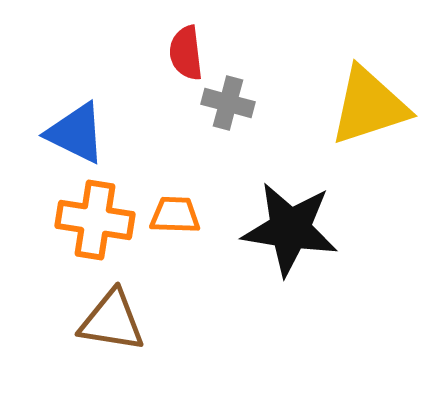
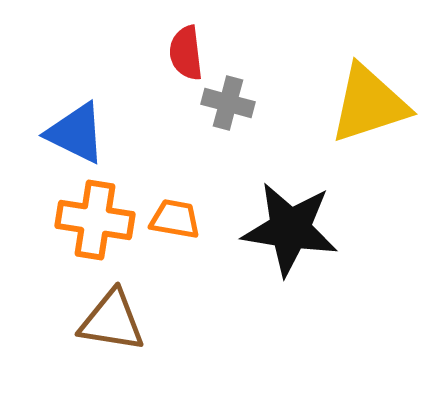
yellow triangle: moved 2 px up
orange trapezoid: moved 4 px down; rotated 8 degrees clockwise
